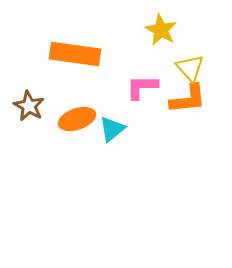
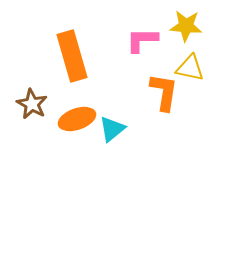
yellow star: moved 25 px right, 4 px up; rotated 24 degrees counterclockwise
orange rectangle: moved 3 px left, 2 px down; rotated 66 degrees clockwise
yellow triangle: rotated 36 degrees counterclockwise
pink L-shape: moved 47 px up
orange L-shape: moved 24 px left, 7 px up; rotated 75 degrees counterclockwise
brown star: moved 3 px right, 2 px up
